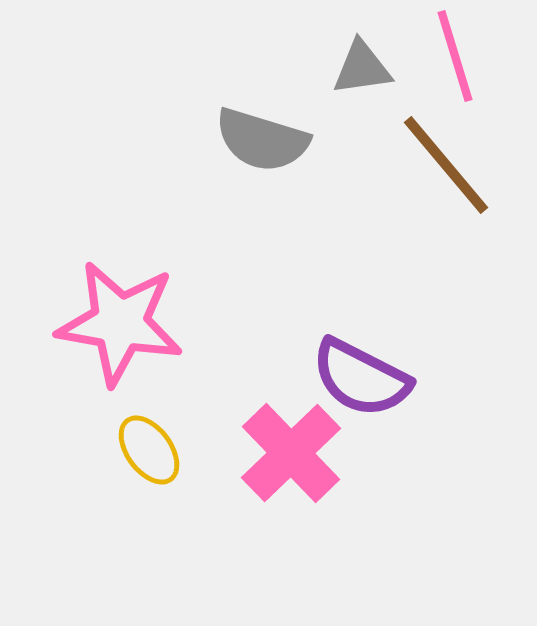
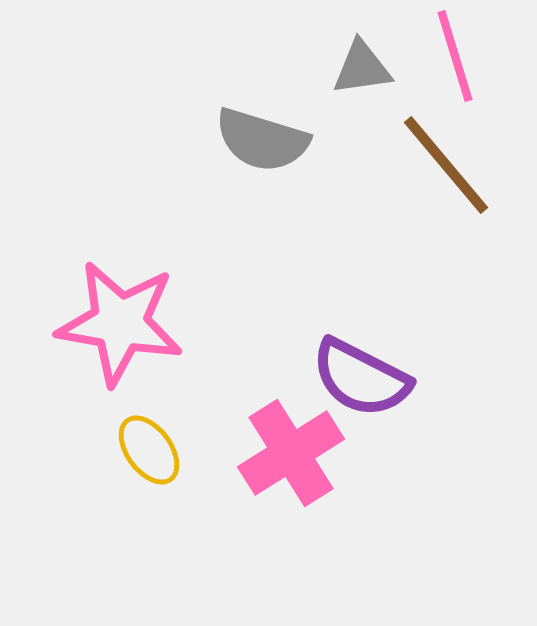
pink cross: rotated 12 degrees clockwise
